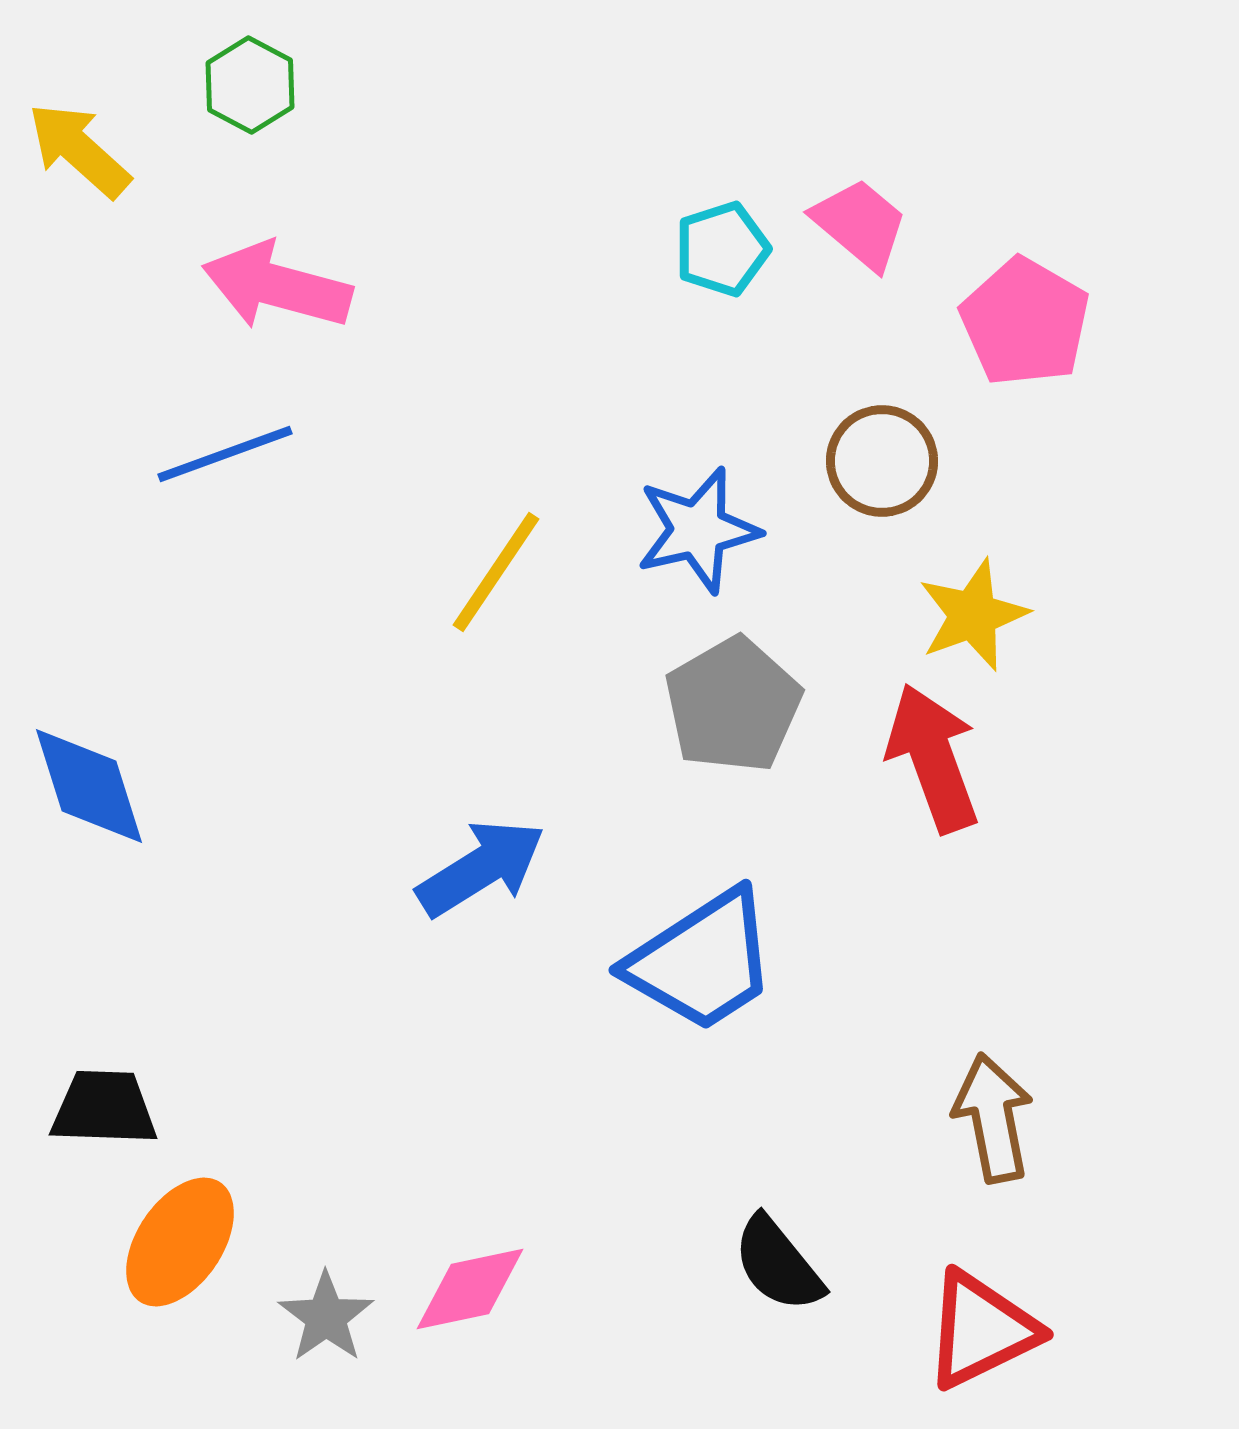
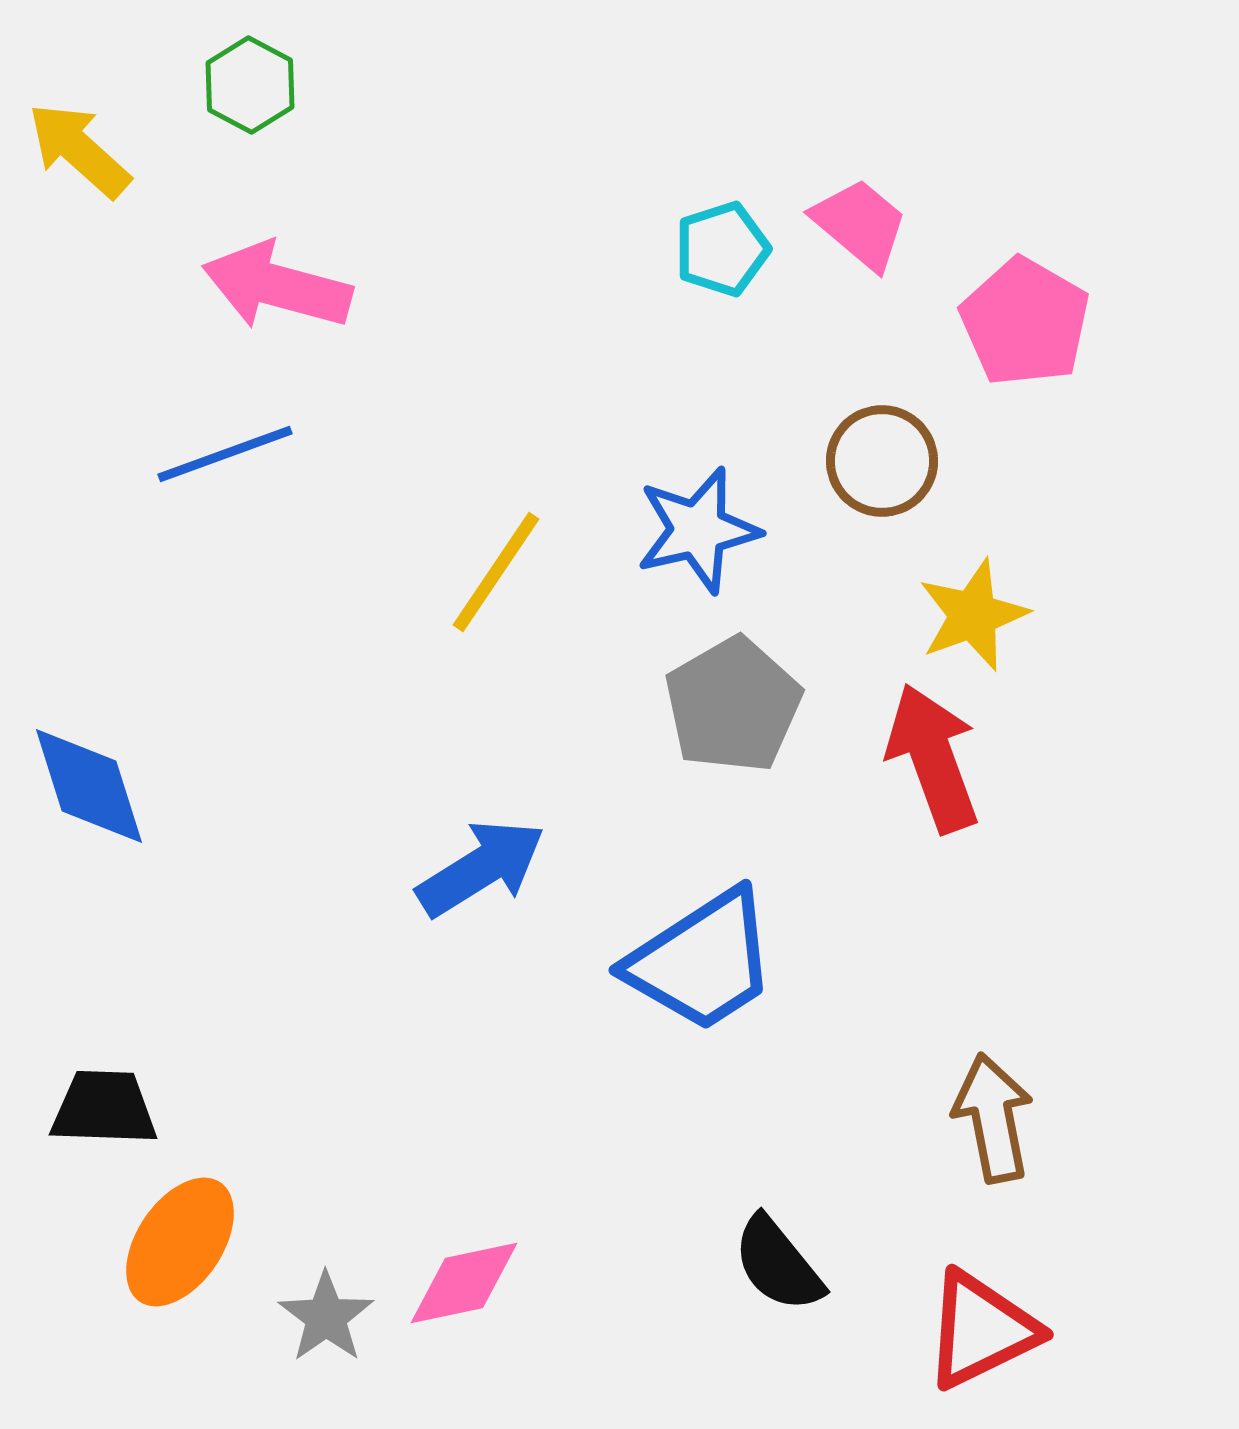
pink diamond: moved 6 px left, 6 px up
